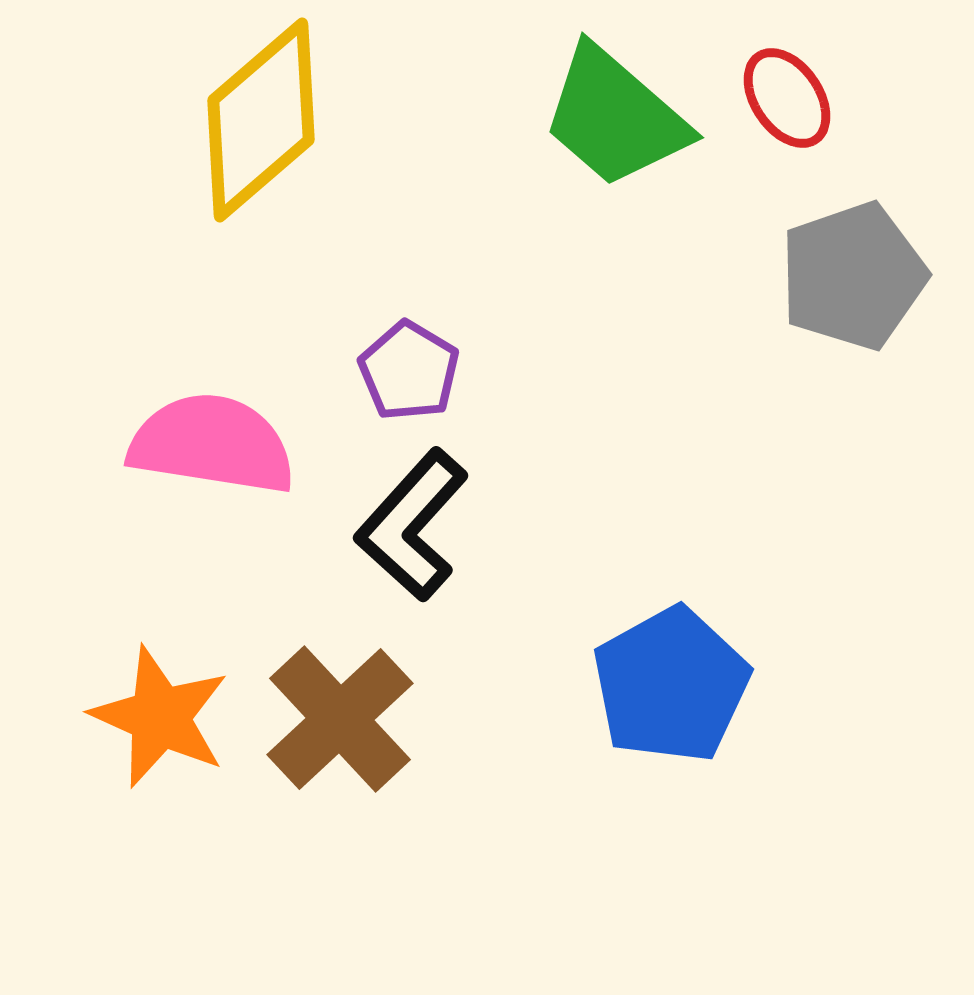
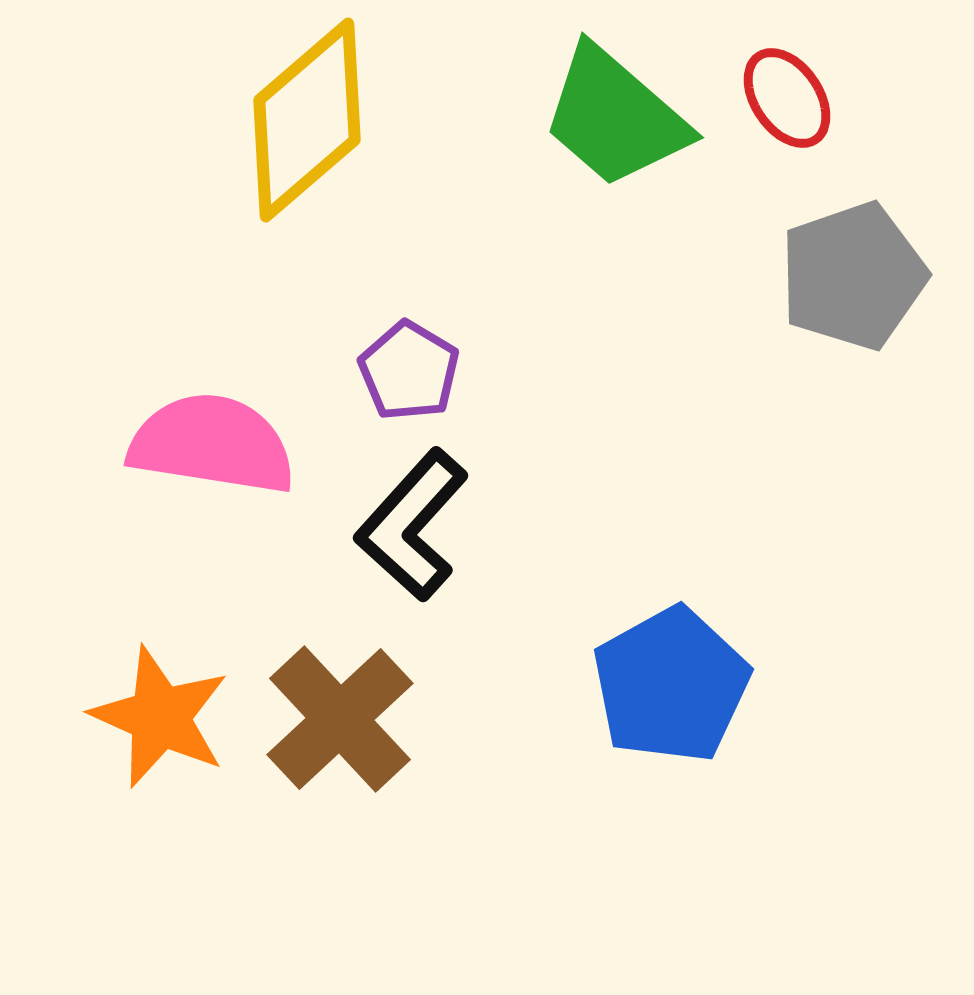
yellow diamond: moved 46 px right
